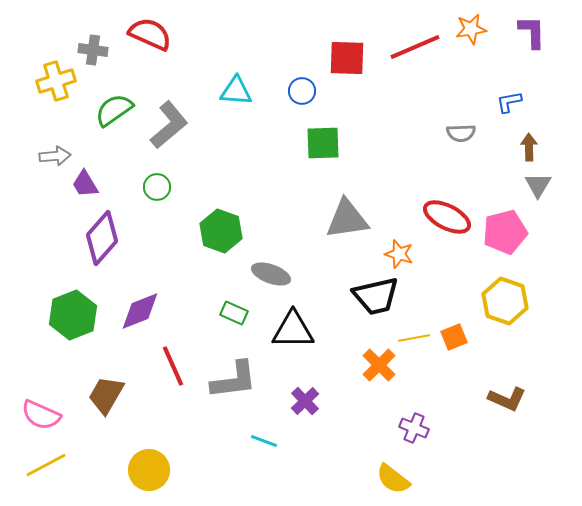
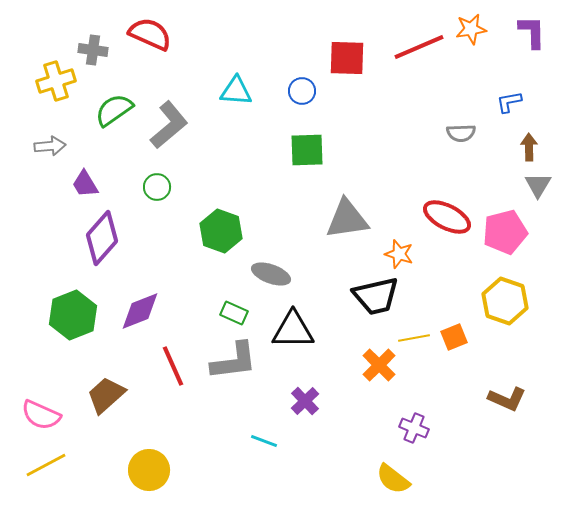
red line at (415, 47): moved 4 px right
green square at (323, 143): moved 16 px left, 7 px down
gray arrow at (55, 156): moved 5 px left, 10 px up
gray L-shape at (234, 380): moved 19 px up
brown trapezoid at (106, 395): rotated 18 degrees clockwise
